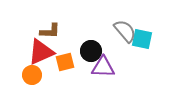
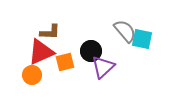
brown L-shape: moved 1 px down
purple triangle: rotated 45 degrees counterclockwise
